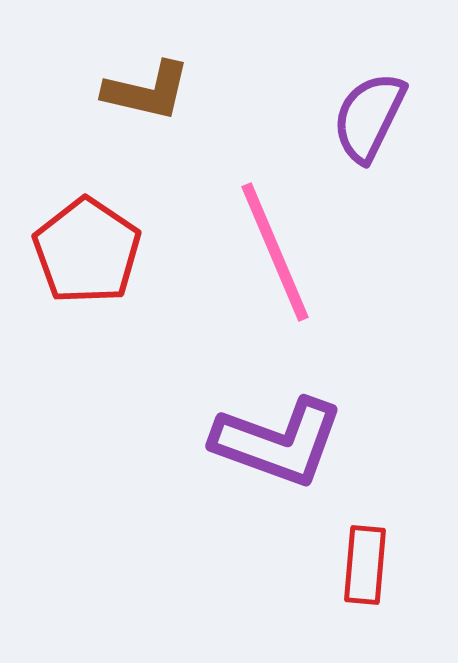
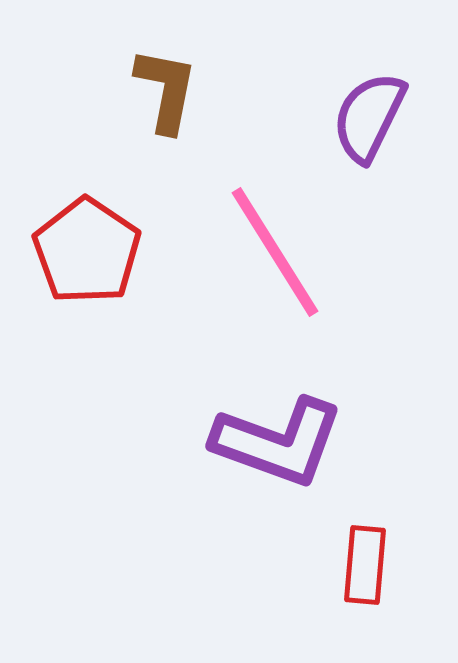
brown L-shape: moved 19 px right, 1 px up; rotated 92 degrees counterclockwise
pink line: rotated 9 degrees counterclockwise
